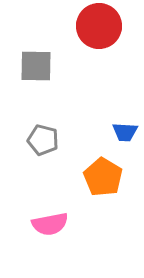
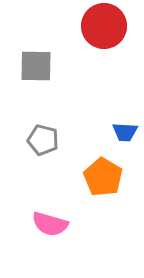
red circle: moved 5 px right
pink semicircle: rotated 27 degrees clockwise
